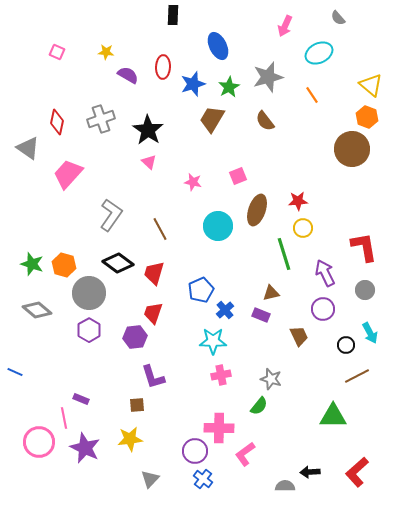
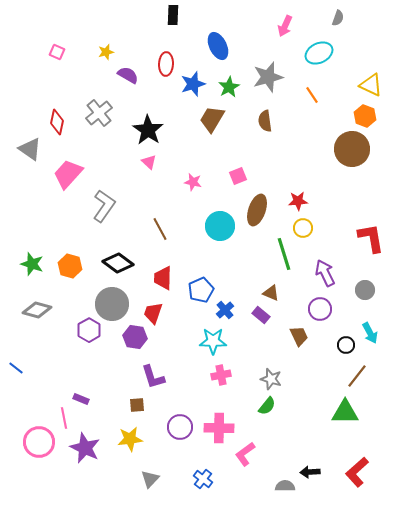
gray semicircle at (338, 18): rotated 119 degrees counterclockwise
yellow star at (106, 52): rotated 21 degrees counterclockwise
red ellipse at (163, 67): moved 3 px right, 3 px up
yellow triangle at (371, 85): rotated 15 degrees counterclockwise
orange hexagon at (367, 117): moved 2 px left, 1 px up
gray cross at (101, 119): moved 2 px left, 6 px up; rotated 20 degrees counterclockwise
brown semicircle at (265, 121): rotated 30 degrees clockwise
gray triangle at (28, 148): moved 2 px right, 1 px down
gray L-shape at (111, 215): moved 7 px left, 9 px up
cyan circle at (218, 226): moved 2 px right
red L-shape at (364, 247): moved 7 px right, 9 px up
orange hexagon at (64, 265): moved 6 px right, 1 px down
red trapezoid at (154, 273): moved 9 px right, 5 px down; rotated 15 degrees counterclockwise
gray circle at (89, 293): moved 23 px right, 11 px down
brown triangle at (271, 293): rotated 36 degrees clockwise
purple circle at (323, 309): moved 3 px left
gray diamond at (37, 310): rotated 24 degrees counterclockwise
purple rectangle at (261, 315): rotated 18 degrees clockwise
purple hexagon at (135, 337): rotated 15 degrees clockwise
blue line at (15, 372): moved 1 px right, 4 px up; rotated 14 degrees clockwise
brown line at (357, 376): rotated 25 degrees counterclockwise
green semicircle at (259, 406): moved 8 px right
green triangle at (333, 416): moved 12 px right, 4 px up
purple circle at (195, 451): moved 15 px left, 24 px up
